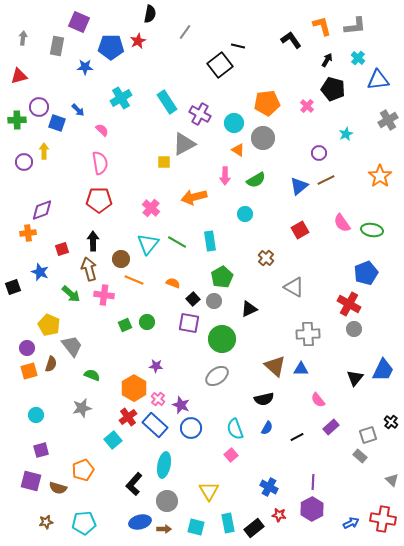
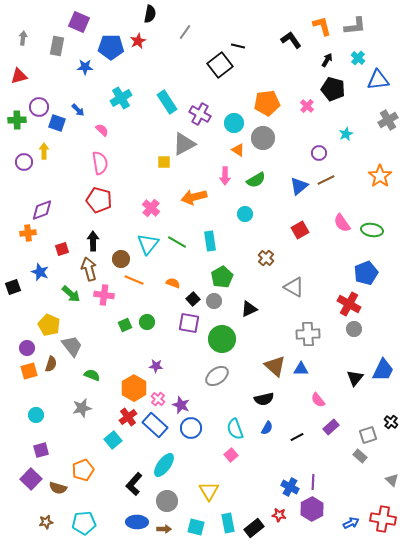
red pentagon at (99, 200): rotated 15 degrees clockwise
cyan ellipse at (164, 465): rotated 25 degrees clockwise
purple square at (31, 481): moved 2 px up; rotated 30 degrees clockwise
blue cross at (269, 487): moved 21 px right
blue ellipse at (140, 522): moved 3 px left; rotated 15 degrees clockwise
